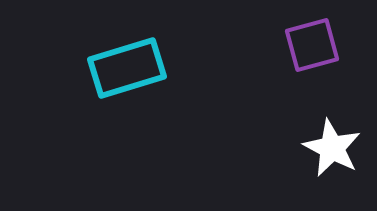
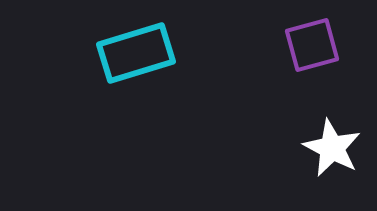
cyan rectangle: moved 9 px right, 15 px up
